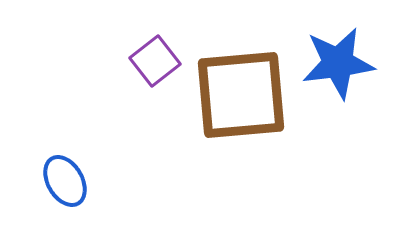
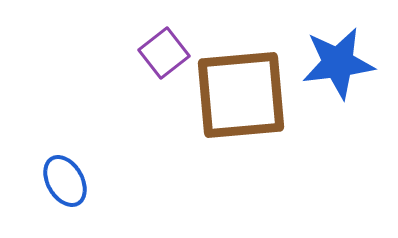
purple square: moved 9 px right, 8 px up
